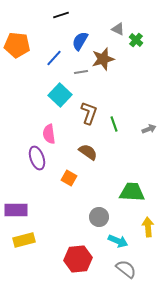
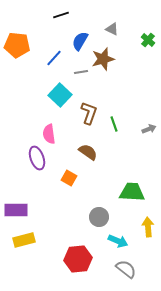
gray triangle: moved 6 px left
green cross: moved 12 px right
